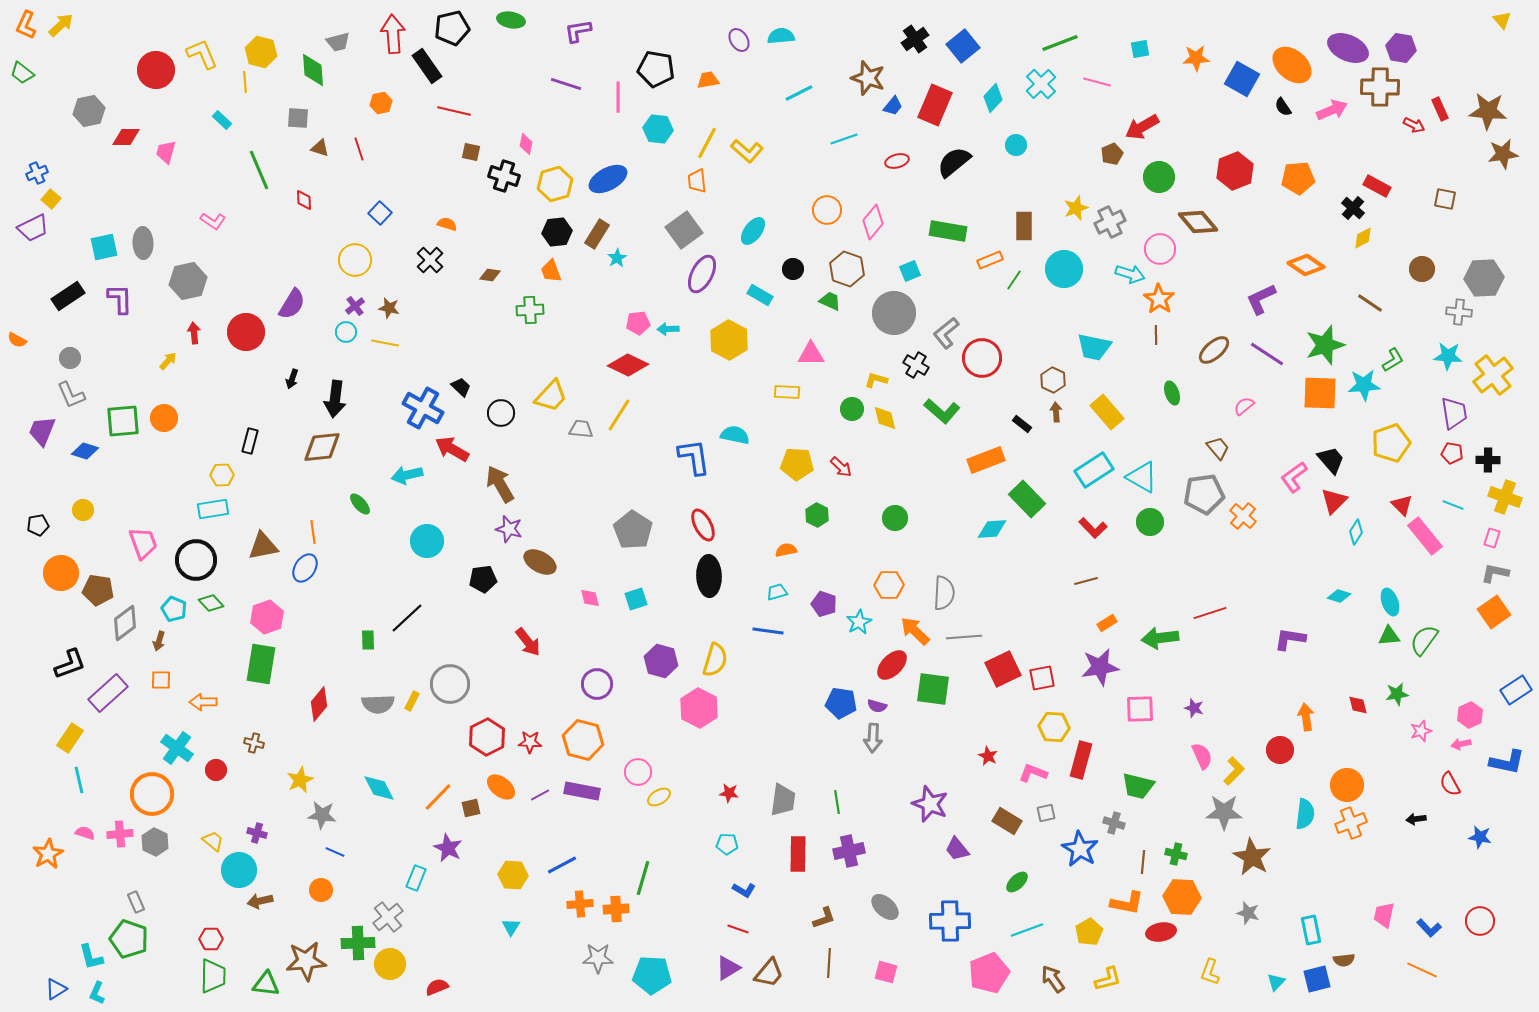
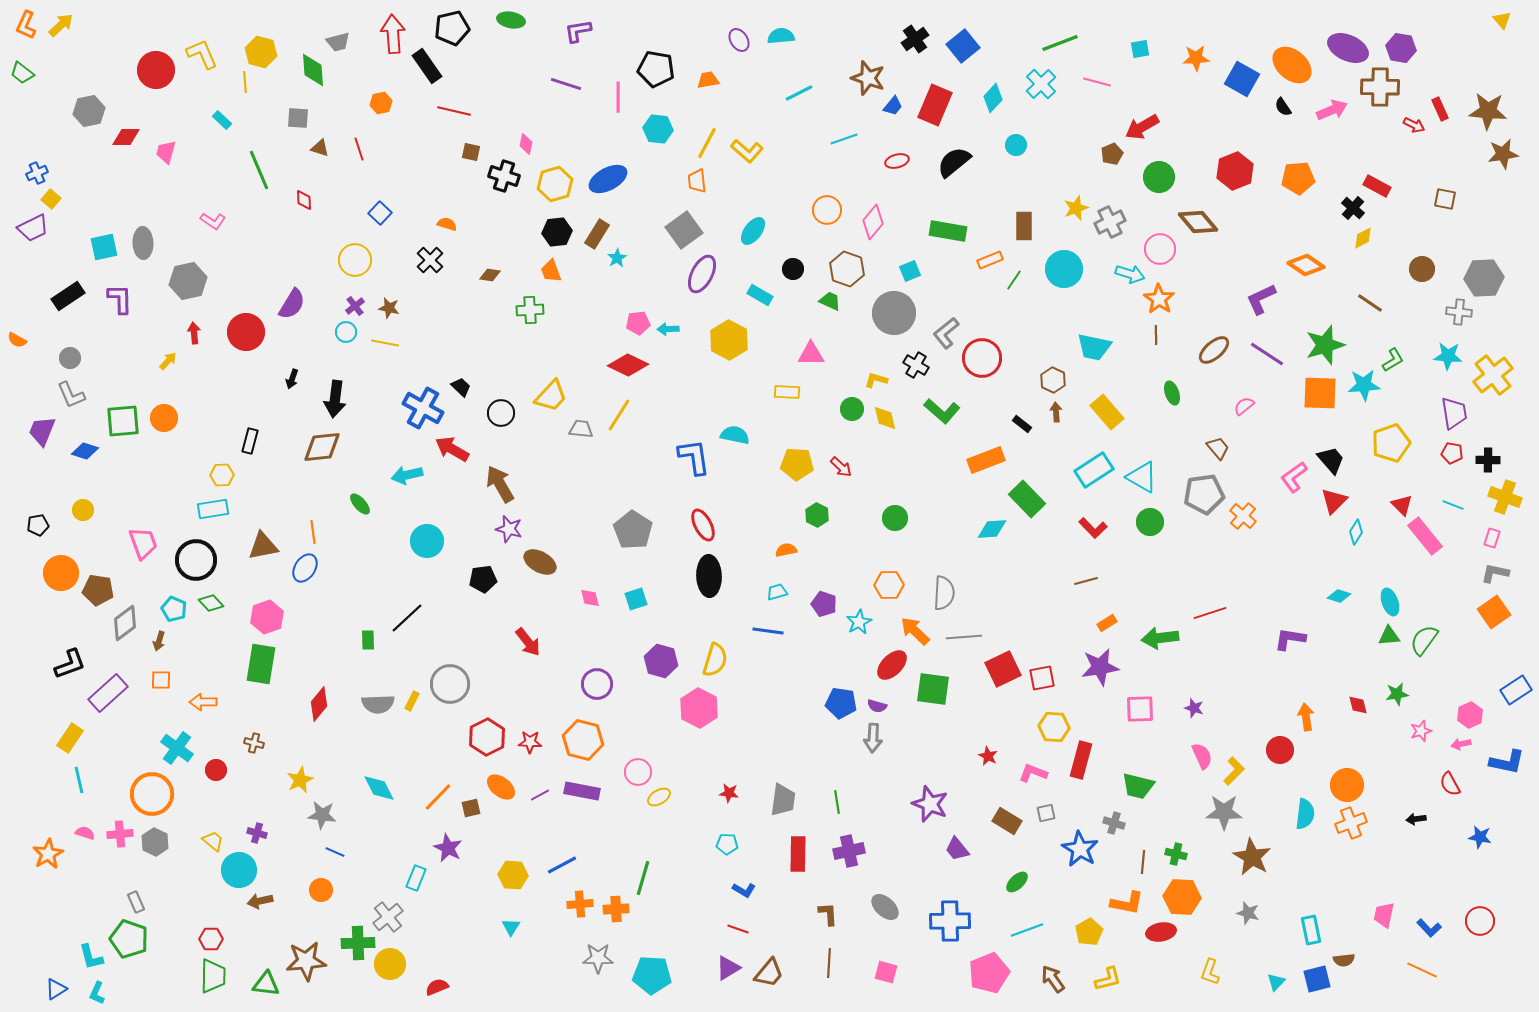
brown L-shape at (824, 918): moved 4 px right, 4 px up; rotated 75 degrees counterclockwise
